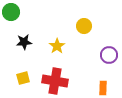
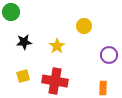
yellow square: moved 2 px up
